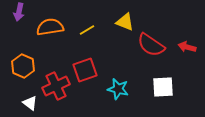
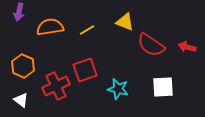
white triangle: moved 9 px left, 3 px up
